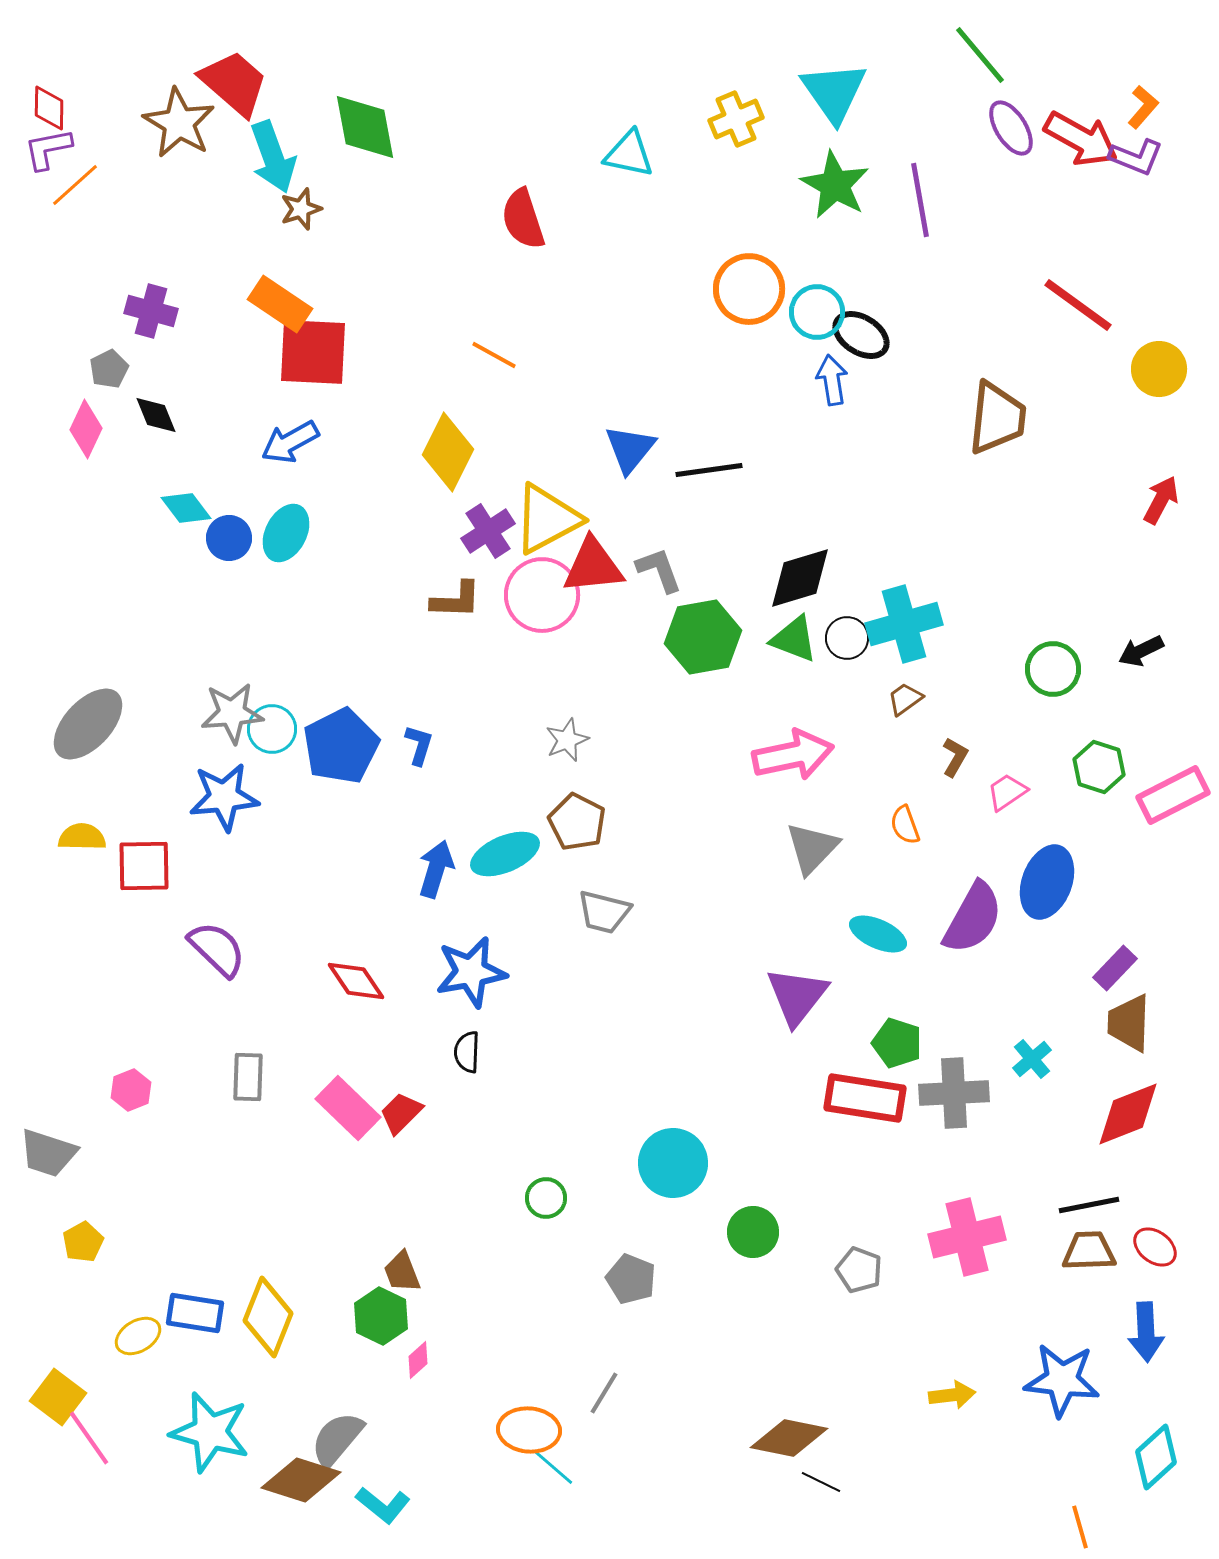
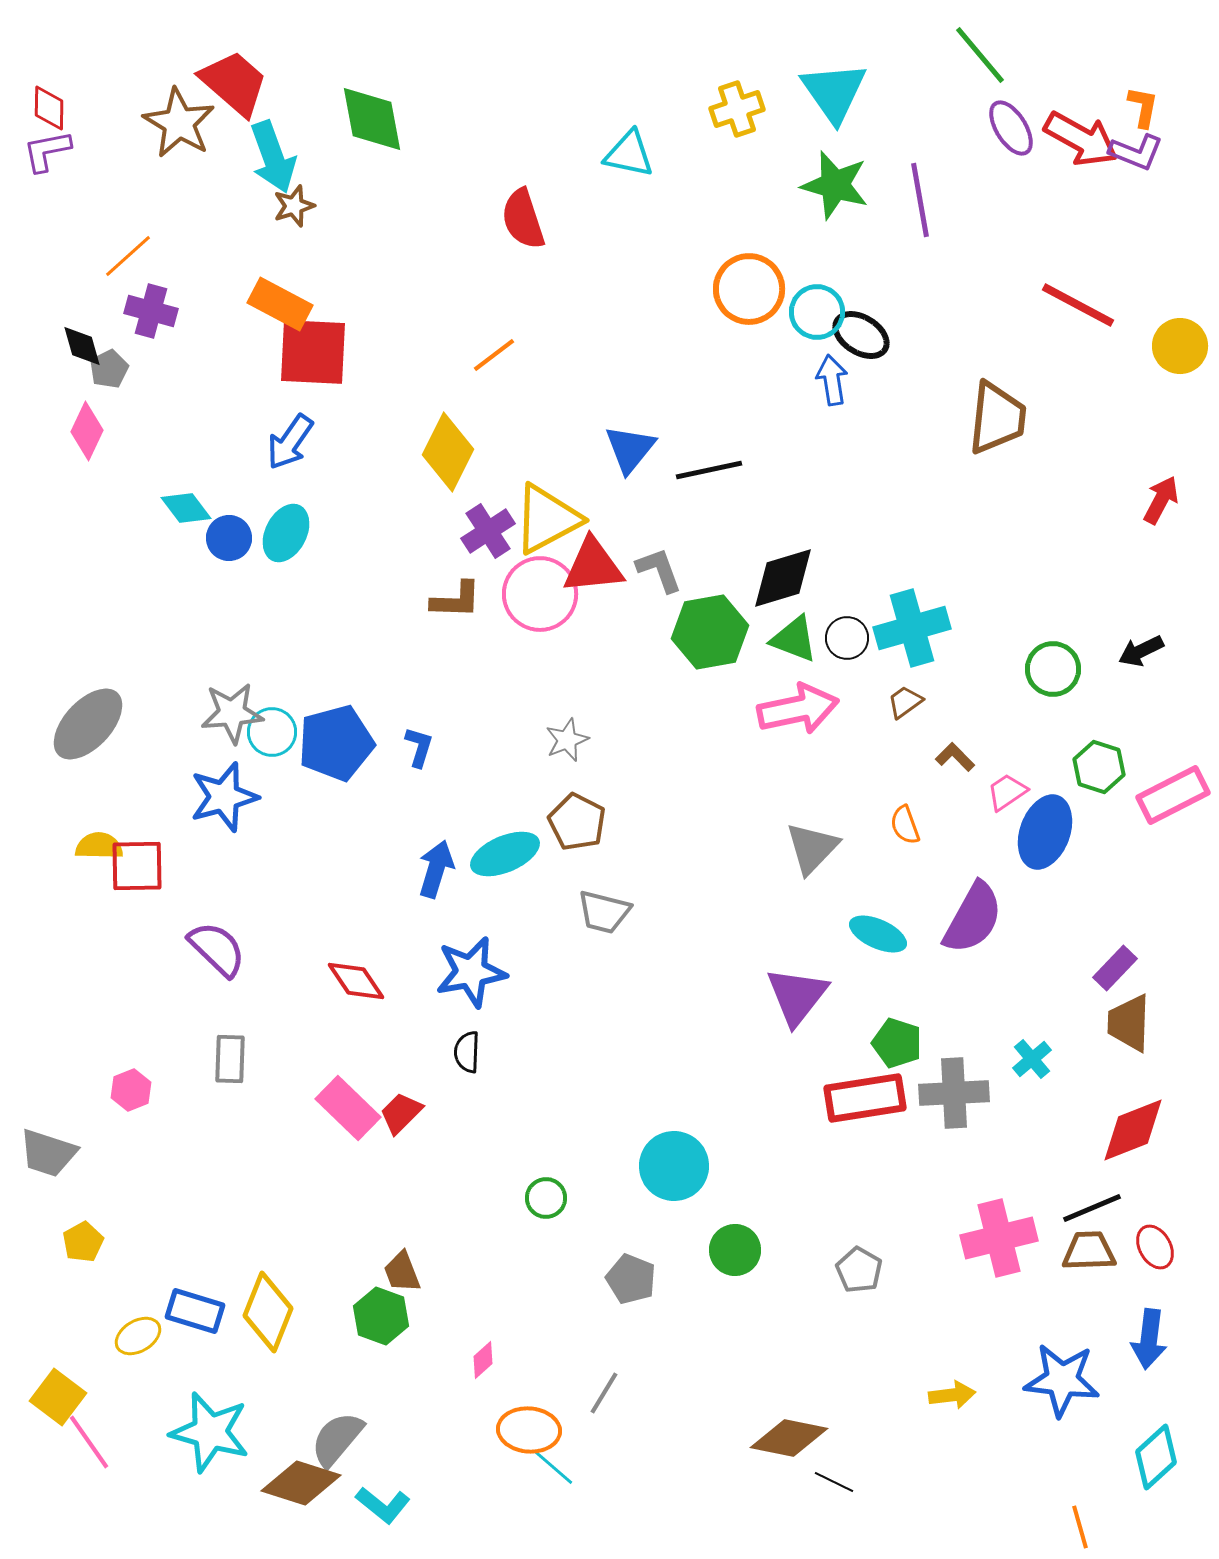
orange L-shape at (1143, 107): rotated 30 degrees counterclockwise
yellow cross at (736, 119): moved 1 px right, 10 px up; rotated 4 degrees clockwise
green diamond at (365, 127): moved 7 px right, 8 px up
purple L-shape at (48, 149): moved 1 px left, 2 px down
purple L-shape at (1136, 157): moved 5 px up
orange line at (75, 185): moved 53 px right, 71 px down
green star at (835, 185): rotated 14 degrees counterclockwise
brown star at (301, 209): moved 7 px left, 3 px up
orange rectangle at (280, 304): rotated 6 degrees counterclockwise
red line at (1078, 305): rotated 8 degrees counterclockwise
orange line at (494, 355): rotated 66 degrees counterclockwise
yellow circle at (1159, 369): moved 21 px right, 23 px up
black diamond at (156, 415): moved 74 px left, 69 px up; rotated 6 degrees clockwise
pink diamond at (86, 429): moved 1 px right, 2 px down
blue arrow at (290, 442): rotated 26 degrees counterclockwise
black line at (709, 470): rotated 4 degrees counterclockwise
black diamond at (800, 578): moved 17 px left
pink circle at (542, 595): moved 2 px left, 1 px up
cyan cross at (904, 624): moved 8 px right, 4 px down
green hexagon at (703, 637): moved 7 px right, 5 px up
brown trapezoid at (905, 699): moved 3 px down
cyan circle at (272, 729): moved 3 px down
blue L-shape at (419, 745): moved 2 px down
blue pentagon at (341, 746): moved 5 px left, 3 px up; rotated 12 degrees clockwise
pink arrow at (793, 755): moved 5 px right, 46 px up
brown L-shape at (955, 757): rotated 75 degrees counterclockwise
blue star at (224, 797): rotated 10 degrees counterclockwise
yellow semicircle at (82, 837): moved 17 px right, 9 px down
red square at (144, 866): moved 7 px left
blue ellipse at (1047, 882): moved 2 px left, 50 px up
gray rectangle at (248, 1077): moved 18 px left, 18 px up
red rectangle at (865, 1098): rotated 18 degrees counterclockwise
red diamond at (1128, 1114): moved 5 px right, 16 px down
cyan circle at (673, 1163): moved 1 px right, 3 px down
black line at (1089, 1205): moved 3 px right, 3 px down; rotated 12 degrees counterclockwise
green circle at (753, 1232): moved 18 px left, 18 px down
pink cross at (967, 1237): moved 32 px right, 1 px down
red ellipse at (1155, 1247): rotated 24 degrees clockwise
gray pentagon at (859, 1270): rotated 9 degrees clockwise
blue rectangle at (195, 1313): moved 2 px up; rotated 8 degrees clockwise
green hexagon at (381, 1316): rotated 6 degrees counterclockwise
yellow diamond at (268, 1317): moved 5 px up
blue arrow at (1146, 1332): moved 3 px right, 7 px down; rotated 10 degrees clockwise
pink diamond at (418, 1360): moved 65 px right
pink line at (89, 1438): moved 4 px down
brown diamond at (301, 1480): moved 3 px down
black line at (821, 1482): moved 13 px right
